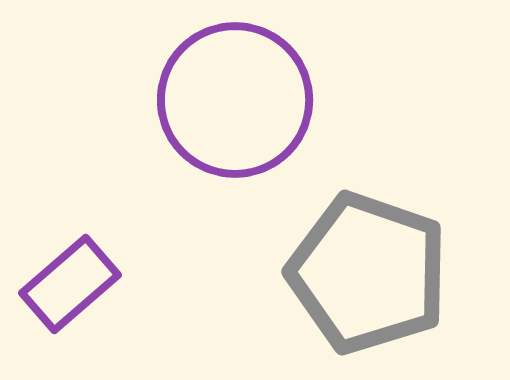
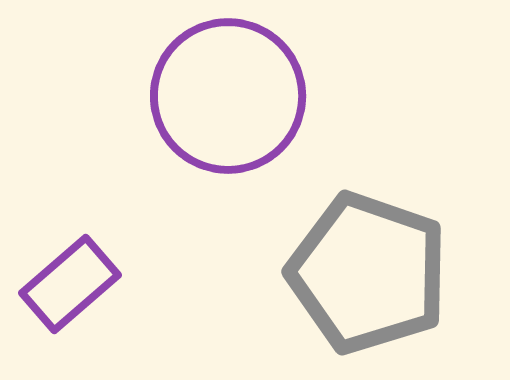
purple circle: moved 7 px left, 4 px up
